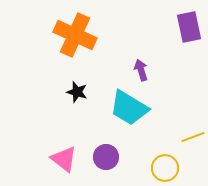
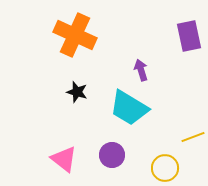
purple rectangle: moved 9 px down
purple circle: moved 6 px right, 2 px up
